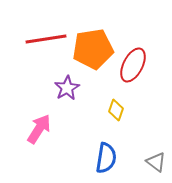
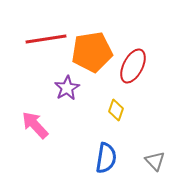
orange pentagon: moved 1 px left, 3 px down
red ellipse: moved 1 px down
pink arrow: moved 4 px left, 4 px up; rotated 76 degrees counterclockwise
gray triangle: moved 1 px left, 1 px up; rotated 10 degrees clockwise
